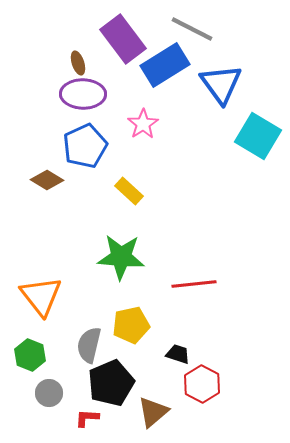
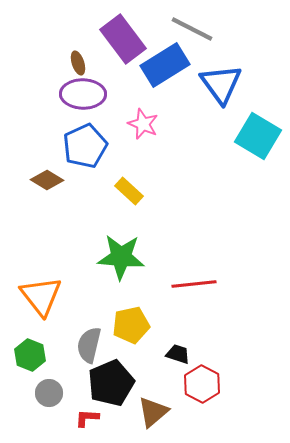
pink star: rotated 16 degrees counterclockwise
